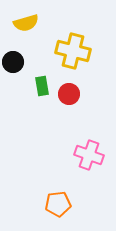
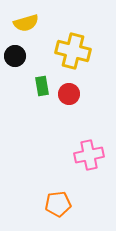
black circle: moved 2 px right, 6 px up
pink cross: rotated 32 degrees counterclockwise
